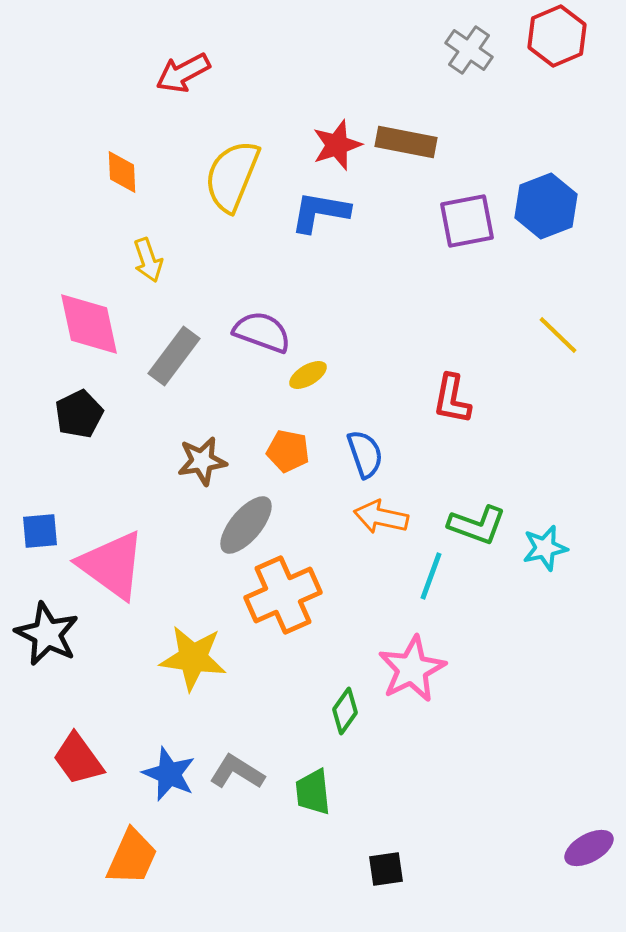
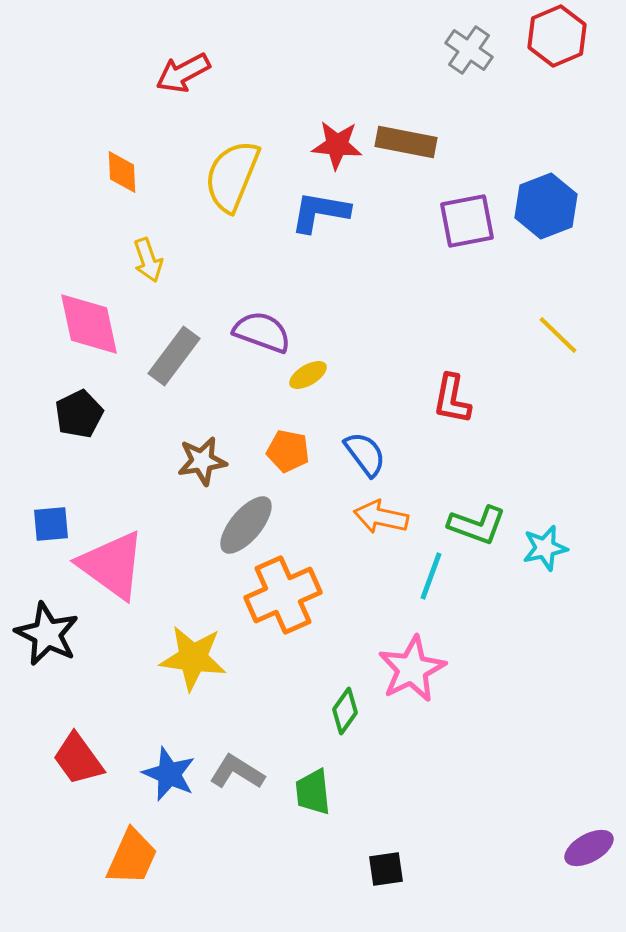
red star: rotated 24 degrees clockwise
blue semicircle: rotated 18 degrees counterclockwise
blue square: moved 11 px right, 7 px up
